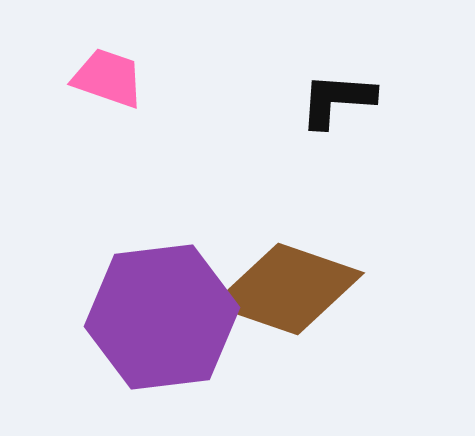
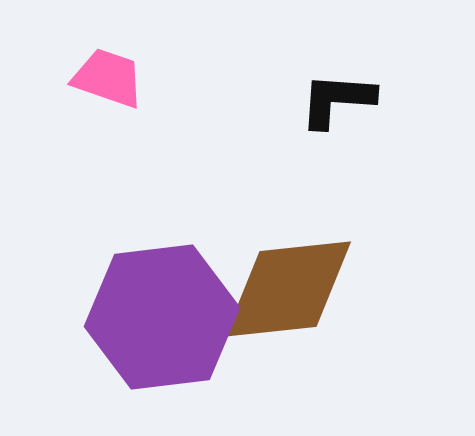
brown diamond: rotated 25 degrees counterclockwise
